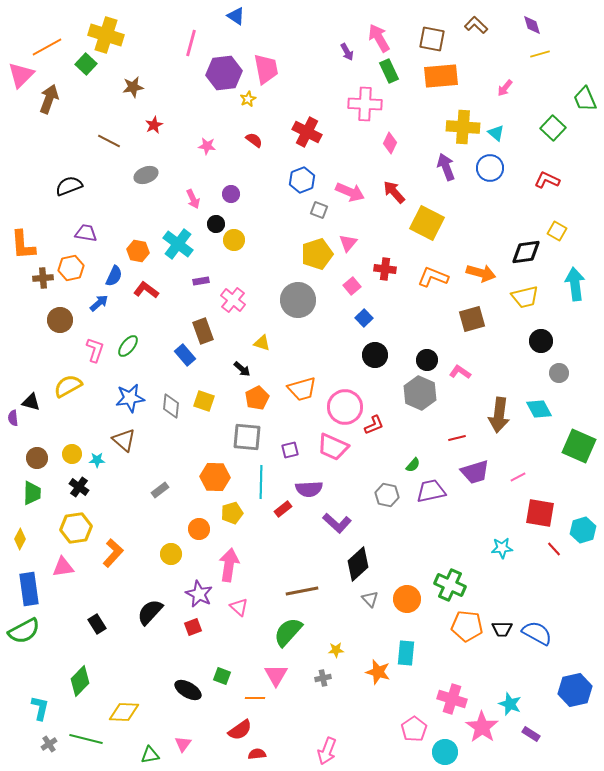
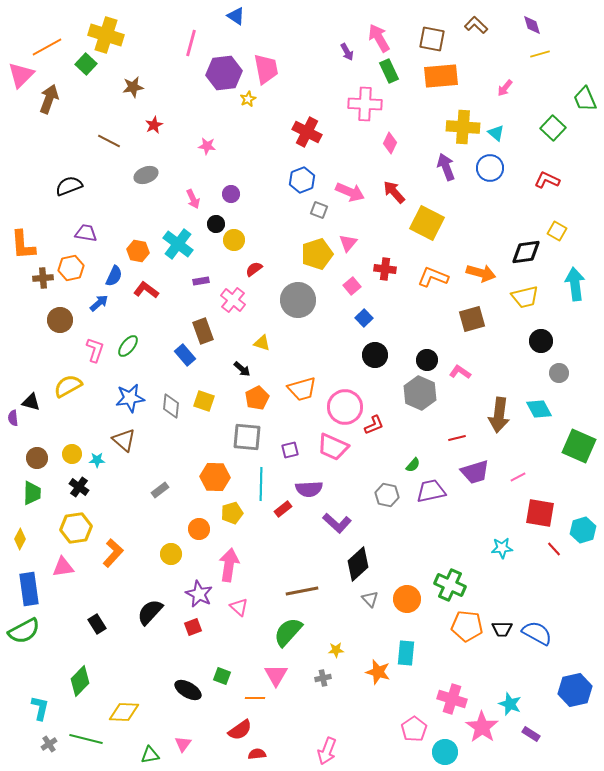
red semicircle at (254, 140): moved 129 px down; rotated 72 degrees counterclockwise
cyan line at (261, 482): moved 2 px down
